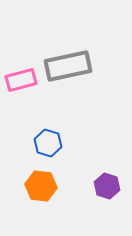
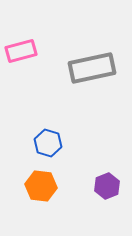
gray rectangle: moved 24 px right, 2 px down
pink rectangle: moved 29 px up
purple hexagon: rotated 20 degrees clockwise
